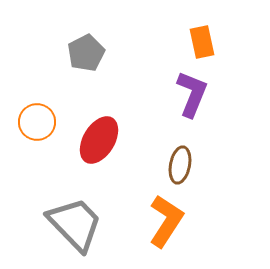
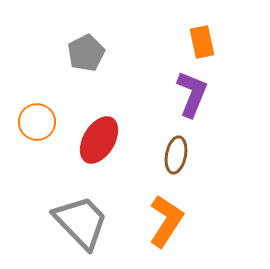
brown ellipse: moved 4 px left, 10 px up
gray trapezoid: moved 6 px right, 2 px up
